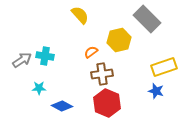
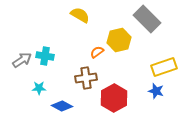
yellow semicircle: rotated 18 degrees counterclockwise
orange semicircle: moved 6 px right
brown cross: moved 16 px left, 4 px down
red hexagon: moved 7 px right, 5 px up; rotated 8 degrees clockwise
